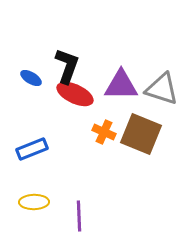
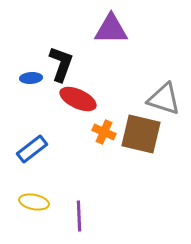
black L-shape: moved 6 px left, 2 px up
blue ellipse: rotated 35 degrees counterclockwise
purple triangle: moved 10 px left, 56 px up
gray triangle: moved 2 px right, 10 px down
red ellipse: moved 3 px right, 5 px down
brown square: rotated 9 degrees counterclockwise
blue rectangle: rotated 16 degrees counterclockwise
yellow ellipse: rotated 12 degrees clockwise
